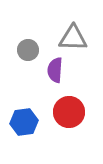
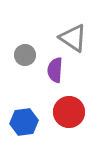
gray triangle: rotated 32 degrees clockwise
gray circle: moved 3 px left, 5 px down
